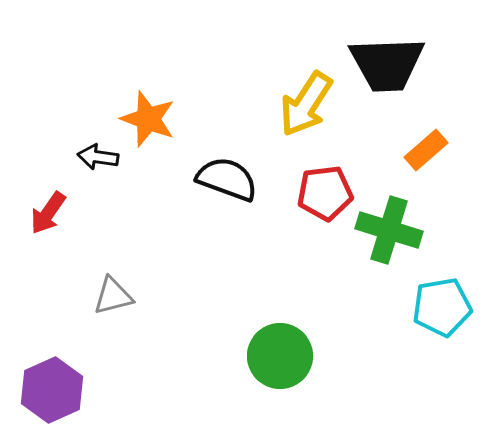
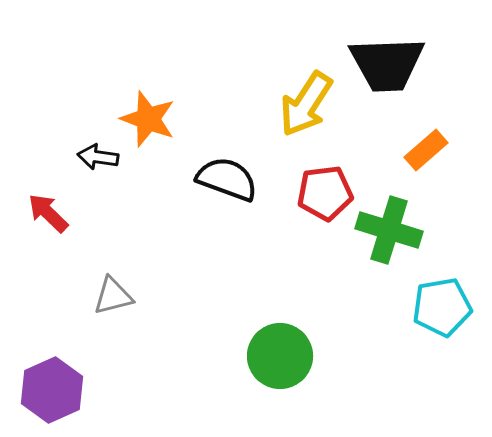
red arrow: rotated 99 degrees clockwise
